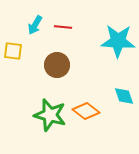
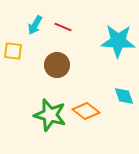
red line: rotated 18 degrees clockwise
